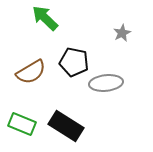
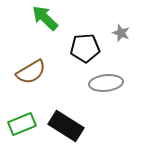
gray star: moved 1 px left; rotated 24 degrees counterclockwise
black pentagon: moved 11 px right, 14 px up; rotated 16 degrees counterclockwise
green rectangle: rotated 44 degrees counterclockwise
